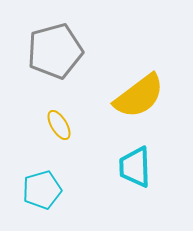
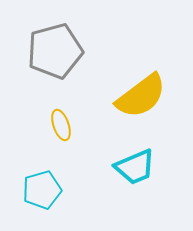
yellow semicircle: moved 2 px right
yellow ellipse: moved 2 px right; rotated 12 degrees clockwise
cyan trapezoid: rotated 111 degrees counterclockwise
